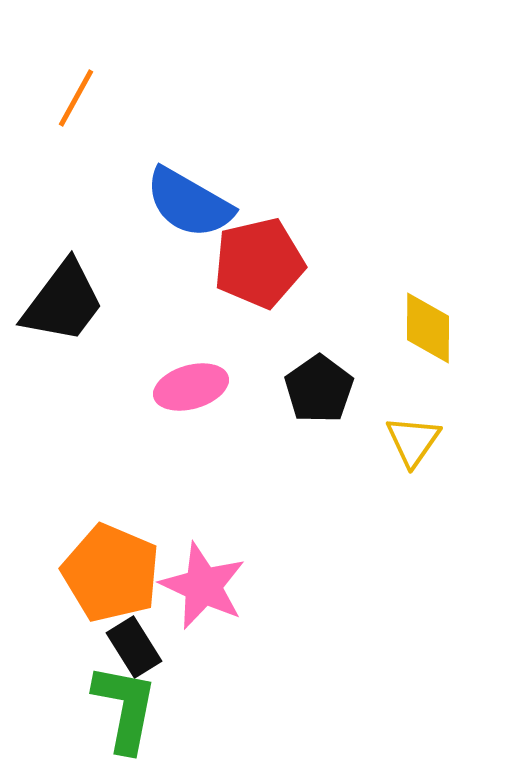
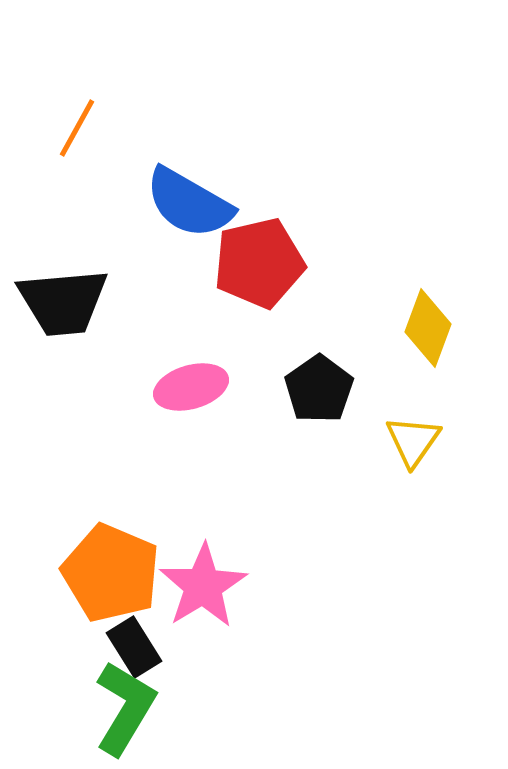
orange line: moved 1 px right, 30 px down
black trapezoid: rotated 48 degrees clockwise
yellow diamond: rotated 20 degrees clockwise
pink star: rotated 16 degrees clockwise
green L-shape: rotated 20 degrees clockwise
